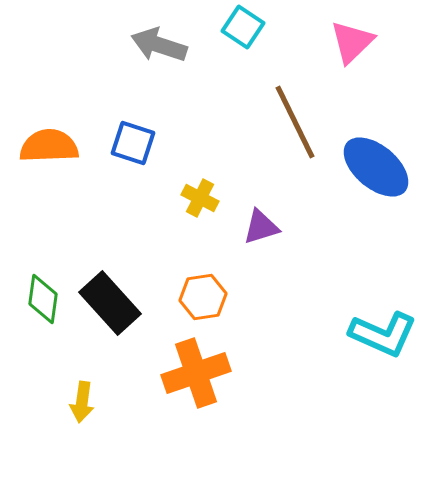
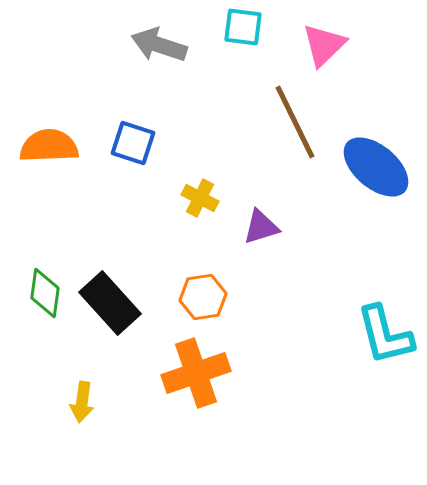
cyan square: rotated 27 degrees counterclockwise
pink triangle: moved 28 px left, 3 px down
green diamond: moved 2 px right, 6 px up
cyan L-shape: moved 2 px right, 1 px down; rotated 52 degrees clockwise
